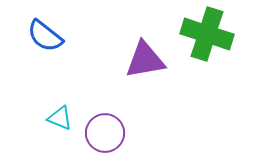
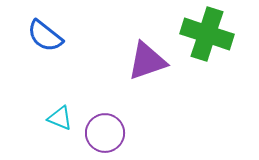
purple triangle: moved 2 px right, 1 px down; rotated 9 degrees counterclockwise
